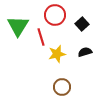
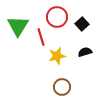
red circle: moved 2 px right, 2 px down
yellow star: moved 2 px down
